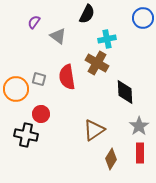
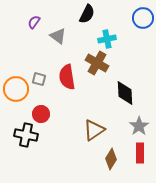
black diamond: moved 1 px down
